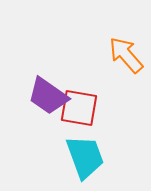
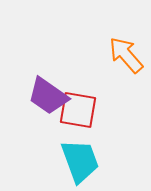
red square: moved 1 px left, 2 px down
cyan trapezoid: moved 5 px left, 4 px down
